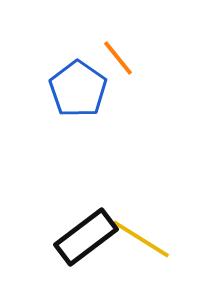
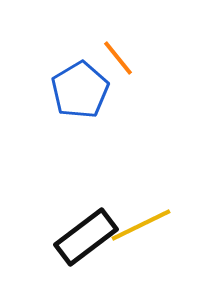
blue pentagon: moved 2 px right, 1 px down; rotated 6 degrees clockwise
yellow line: moved 14 px up; rotated 58 degrees counterclockwise
